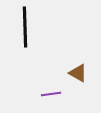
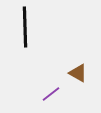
purple line: rotated 30 degrees counterclockwise
